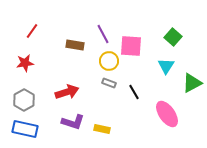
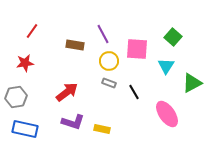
pink square: moved 6 px right, 3 px down
red arrow: rotated 20 degrees counterclockwise
gray hexagon: moved 8 px left, 3 px up; rotated 20 degrees clockwise
